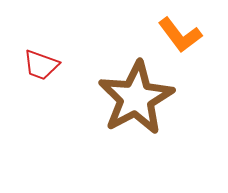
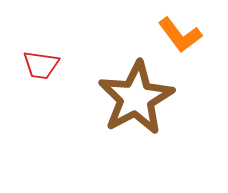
red trapezoid: rotated 12 degrees counterclockwise
